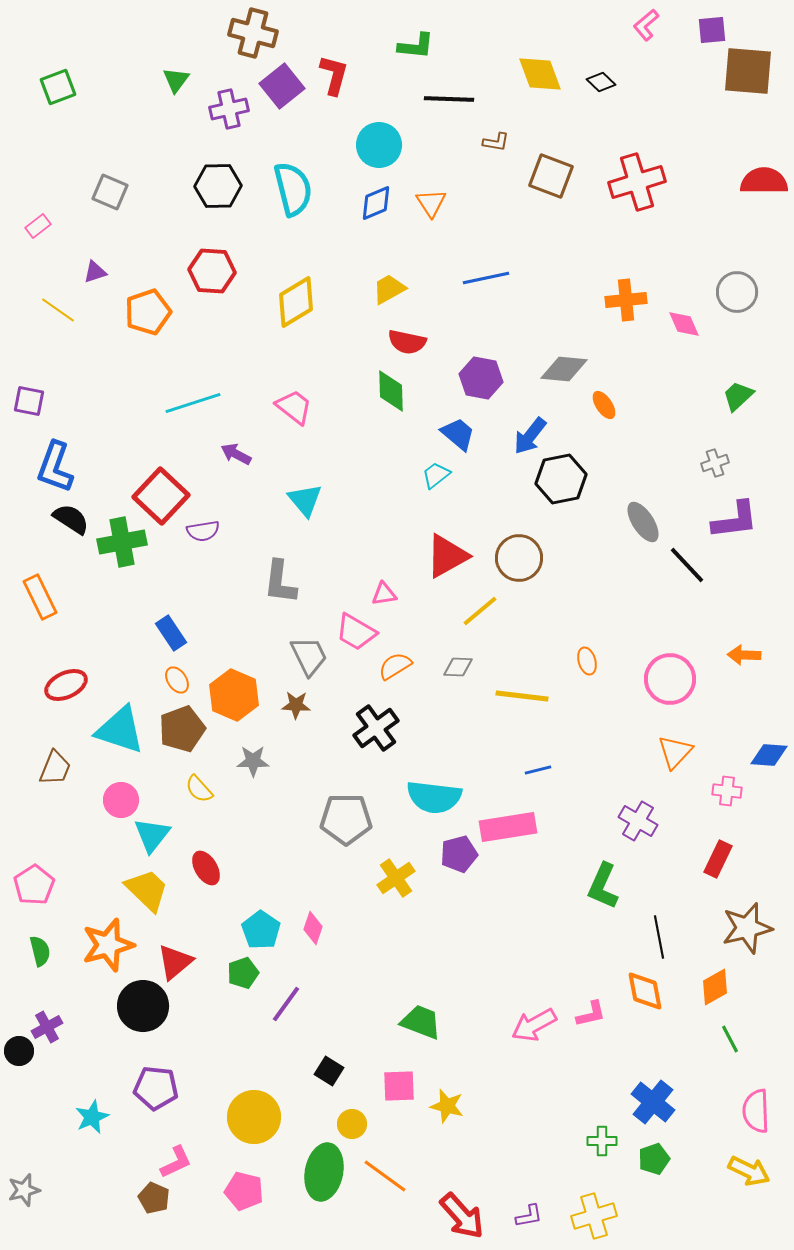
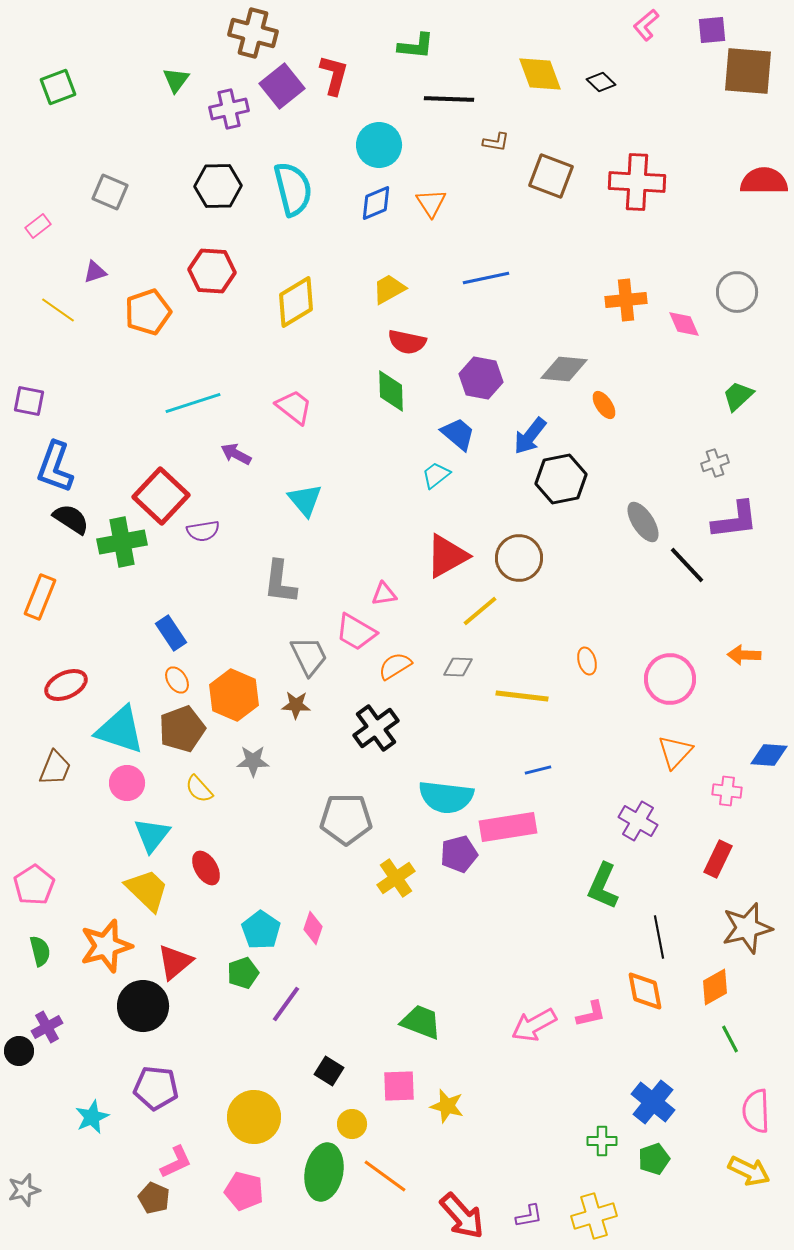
red cross at (637, 182): rotated 20 degrees clockwise
orange rectangle at (40, 597): rotated 48 degrees clockwise
cyan semicircle at (434, 797): moved 12 px right
pink circle at (121, 800): moved 6 px right, 17 px up
orange star at (108, 945): moved 2 px left, 1 px down
